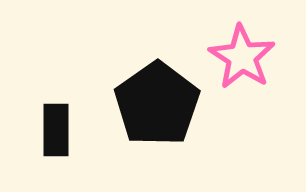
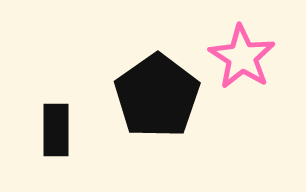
black pentagon: moved 8 px up
